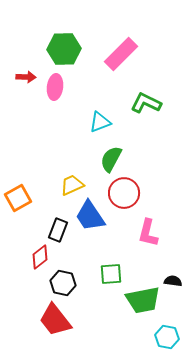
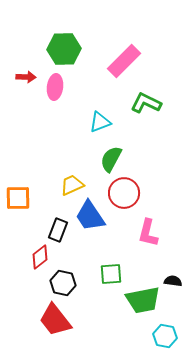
pink rectangle: moved 3 px right, 7 px down
orange square: rotated 28 degrees clockwise
cyan hexagon: moved 2 px left, 1 px up
